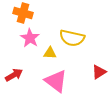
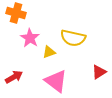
orange cross: moved 7 px left
yellow semicircle: moved 1 px right
yellow triangle: moved 1 px left, 1 px up; rotated 24 degrees counterclockwise
red arrow: moved 2 px down
